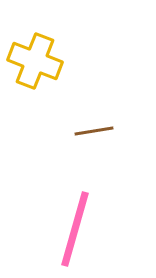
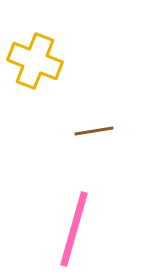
pink line: moved 1 px left
